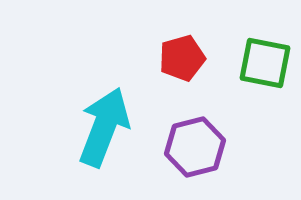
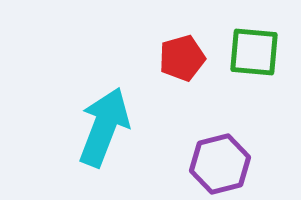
green square: moved 11 px left, 11 px up; rotated 6 degrees counterclockwise
purple hexagon: moved 25 px right, 17 px down
